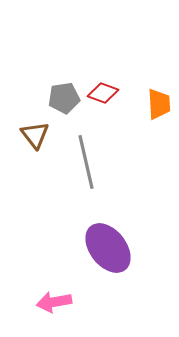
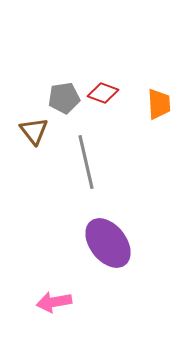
brown triangle: moved 1 px left, 4 px up
purple ellipse: moved 5 px up
